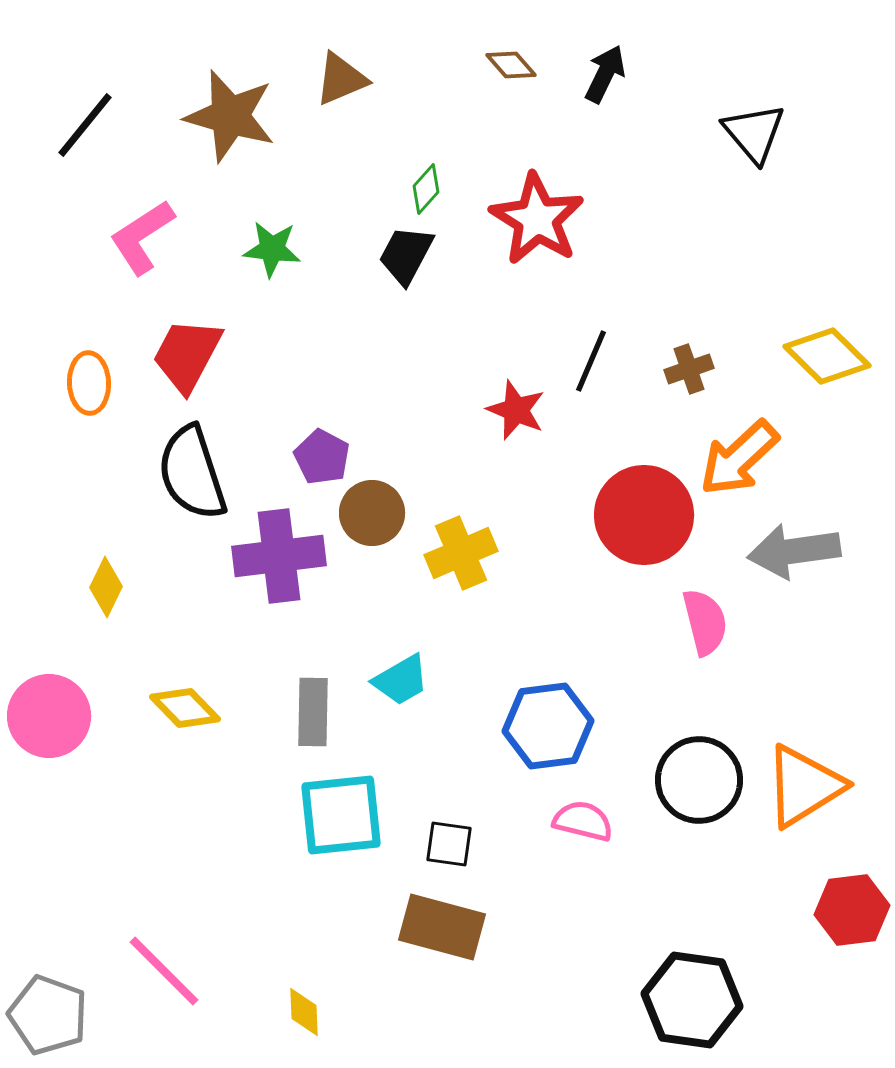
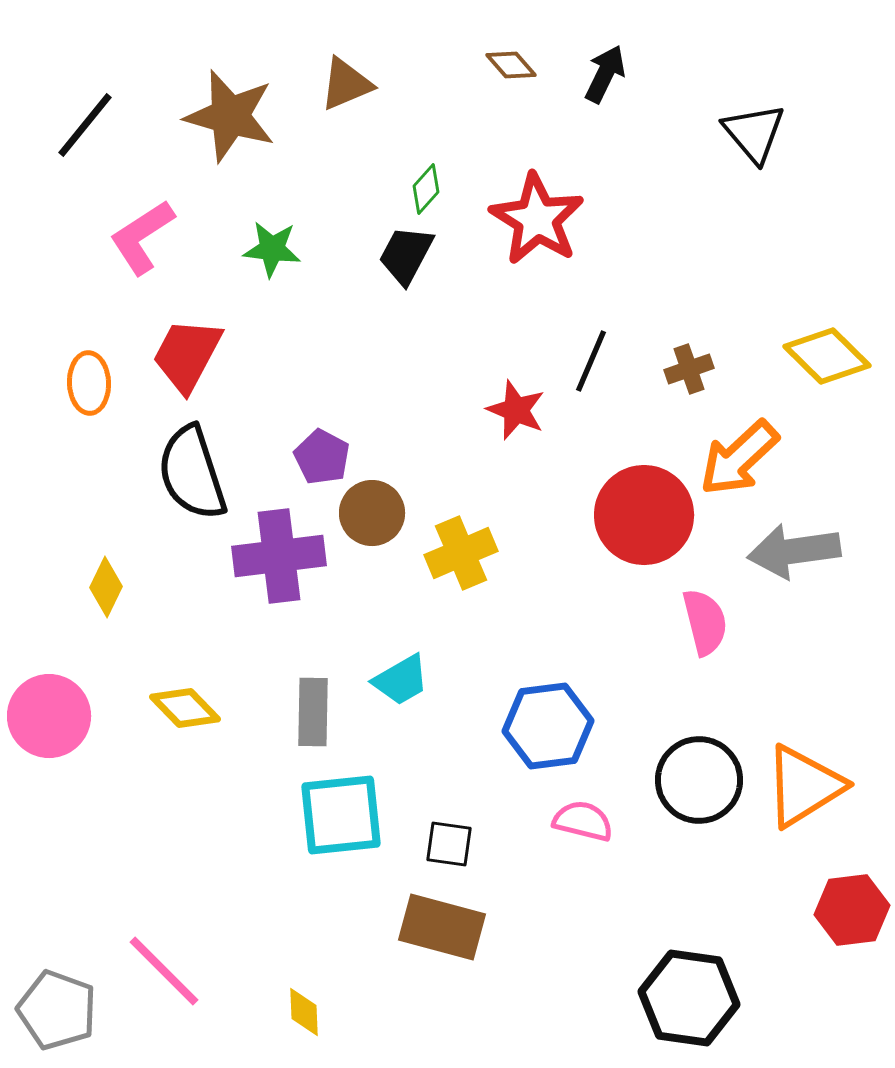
brown triangle at (341, 79): moved 5 px right, 5 px down
black hexagon at (692, 1000): moved 3 px left, 2 px up
gray pentagon at (48, 1015): moved 9 px right, 5 px up
